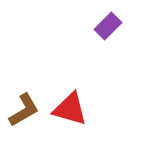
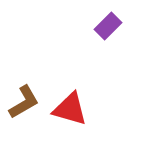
brown L-shape: moved 8 px up
